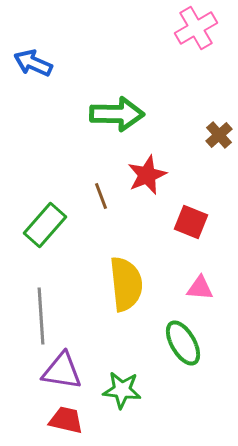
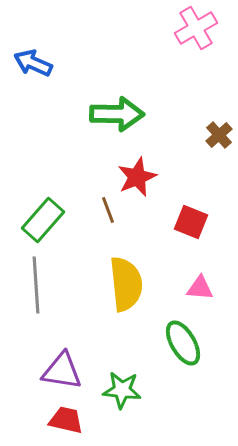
red star: moved 10 px left, 2 px down
brown line: moved 7 px right, 14 px down
green rectangle: moved 2 px left, 5 px up
gray line: moved 5 px left, 31 px up
